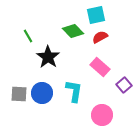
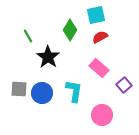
green diamond: moved 3 px left, 1 px up; rotated 75 degrees clockwise
pink rectangle: moved 1 px left, 1 px down
gray square: moved 5 px up
